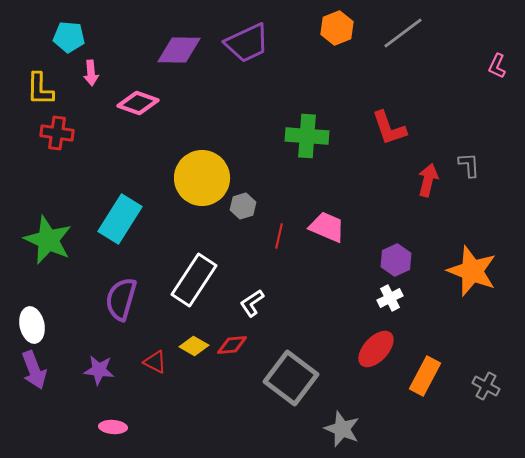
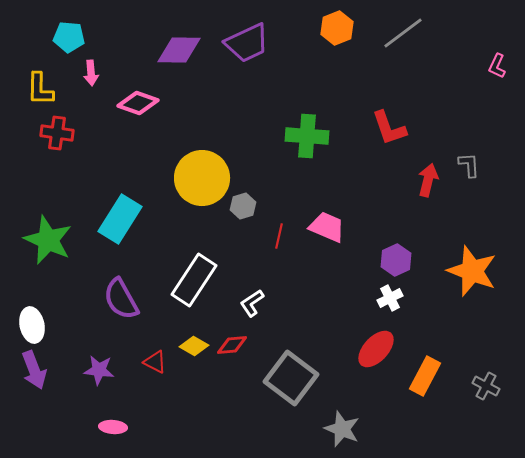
purple semicircle: rotated 45 degrees counterclockwise
